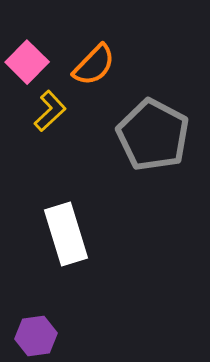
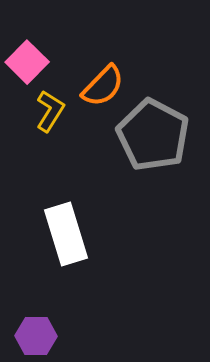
orange semicircle: moved 9 px right, 21 px down
yellow L-shape: rotated 15 degrees counterclockwise
purple hexagon: rotated 9 degrees clockwise
